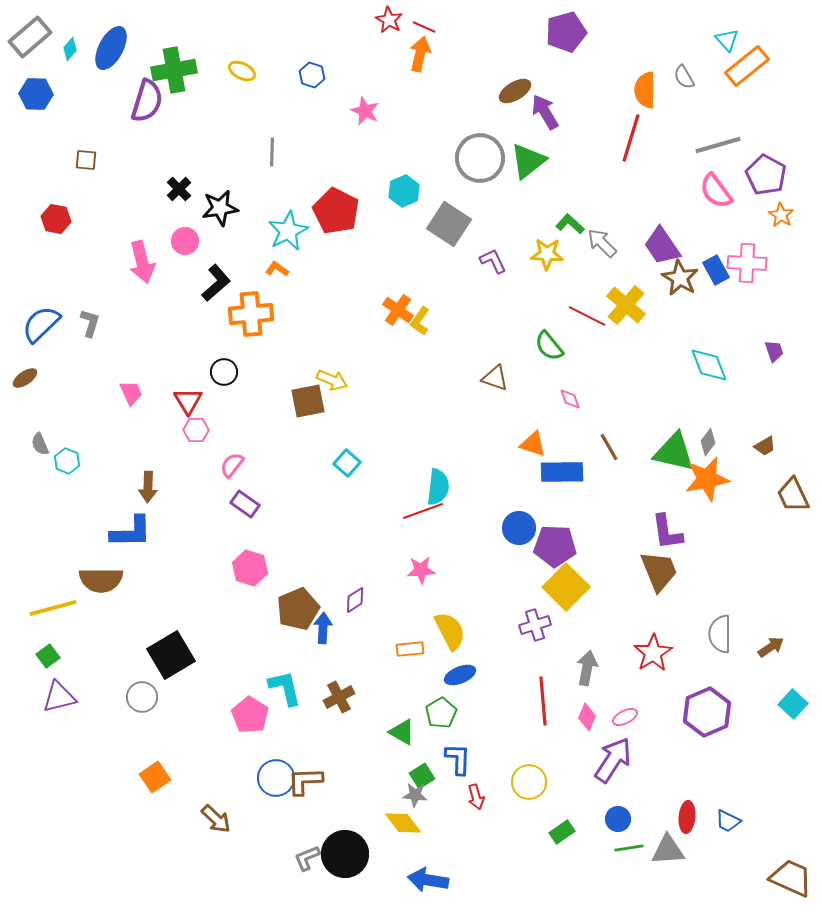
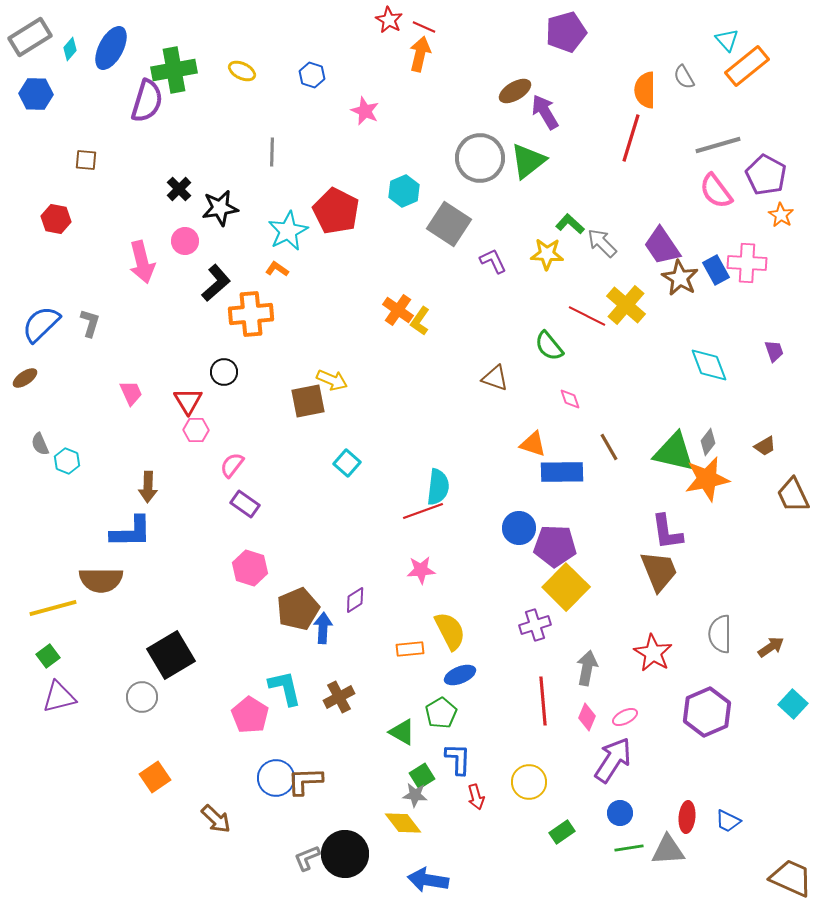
gray rectangle at (30, 37): rotated 9 degrees clockwise
red star at (653, 653): rotated 9 degrees counterclockwise
blue circle at (618, 819): moved 2 px right, 6 px up
